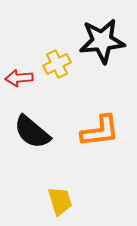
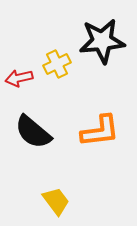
red arrow: rotated 8 degrees counterclockwise
black semicircle: moved 1 px right
yellow trapezoid: moved 4 px left; rotated 20 degrees counterclockwise
